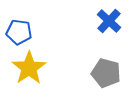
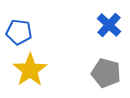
blue cross: moved 4 px down
yellow star: moved 1 px right, 2 px down
